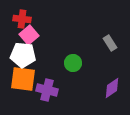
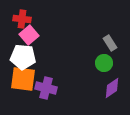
white pentagon: moved 2 px down
green circle: moved 31 px right
purple cross: moved 1 px left, 2 px up
